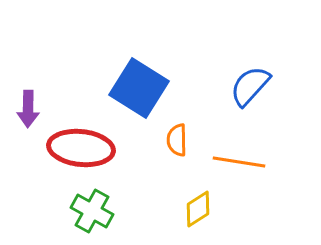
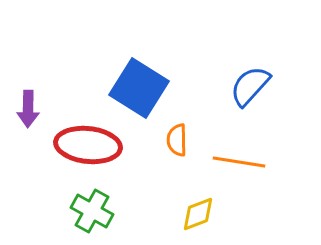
red ellipse: moved 7 px right, 3 px up
yellow diamond: moved 5 px down; rotated 12 degrees clockwise
